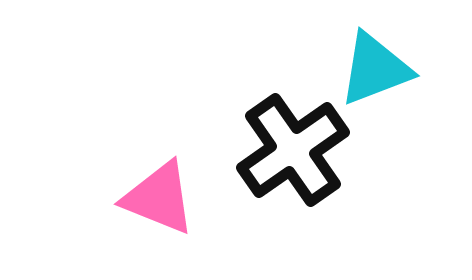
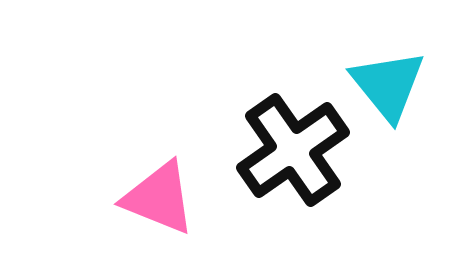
cyan triangle: moved 13 px right, 16 px down; rotated 48 degrees counterclockwise
